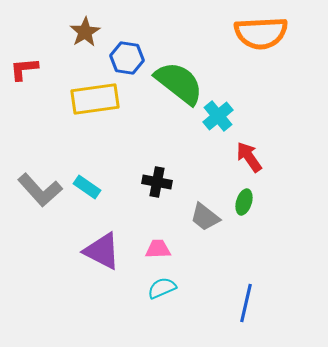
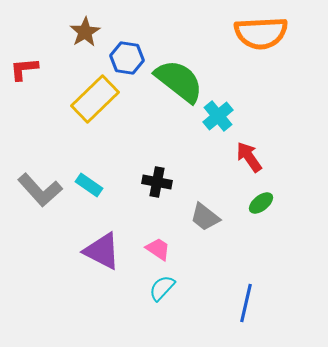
green semicircle: moved 2 px up
yellow rectangle: rotated 36 degrees counterclockwise
cyan rectangle: moved 2 px right, 2 px up
green ellipse: moved 17 px right, 1 px down; rotated 35 degrees clockwise
pink trapezoid: rotated 36 degrees clockwise
cyan semicircle: rotated 24 degrees counterclockwise
